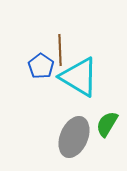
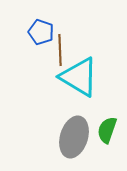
blue pentagon: moved 34 px up; rotated 15 degrees counterclockwise
green semicircle: moved 6 px down; rotated 12 degrees counterclockwise
gray ellipse: rotated 6 degrees counterclockwise
